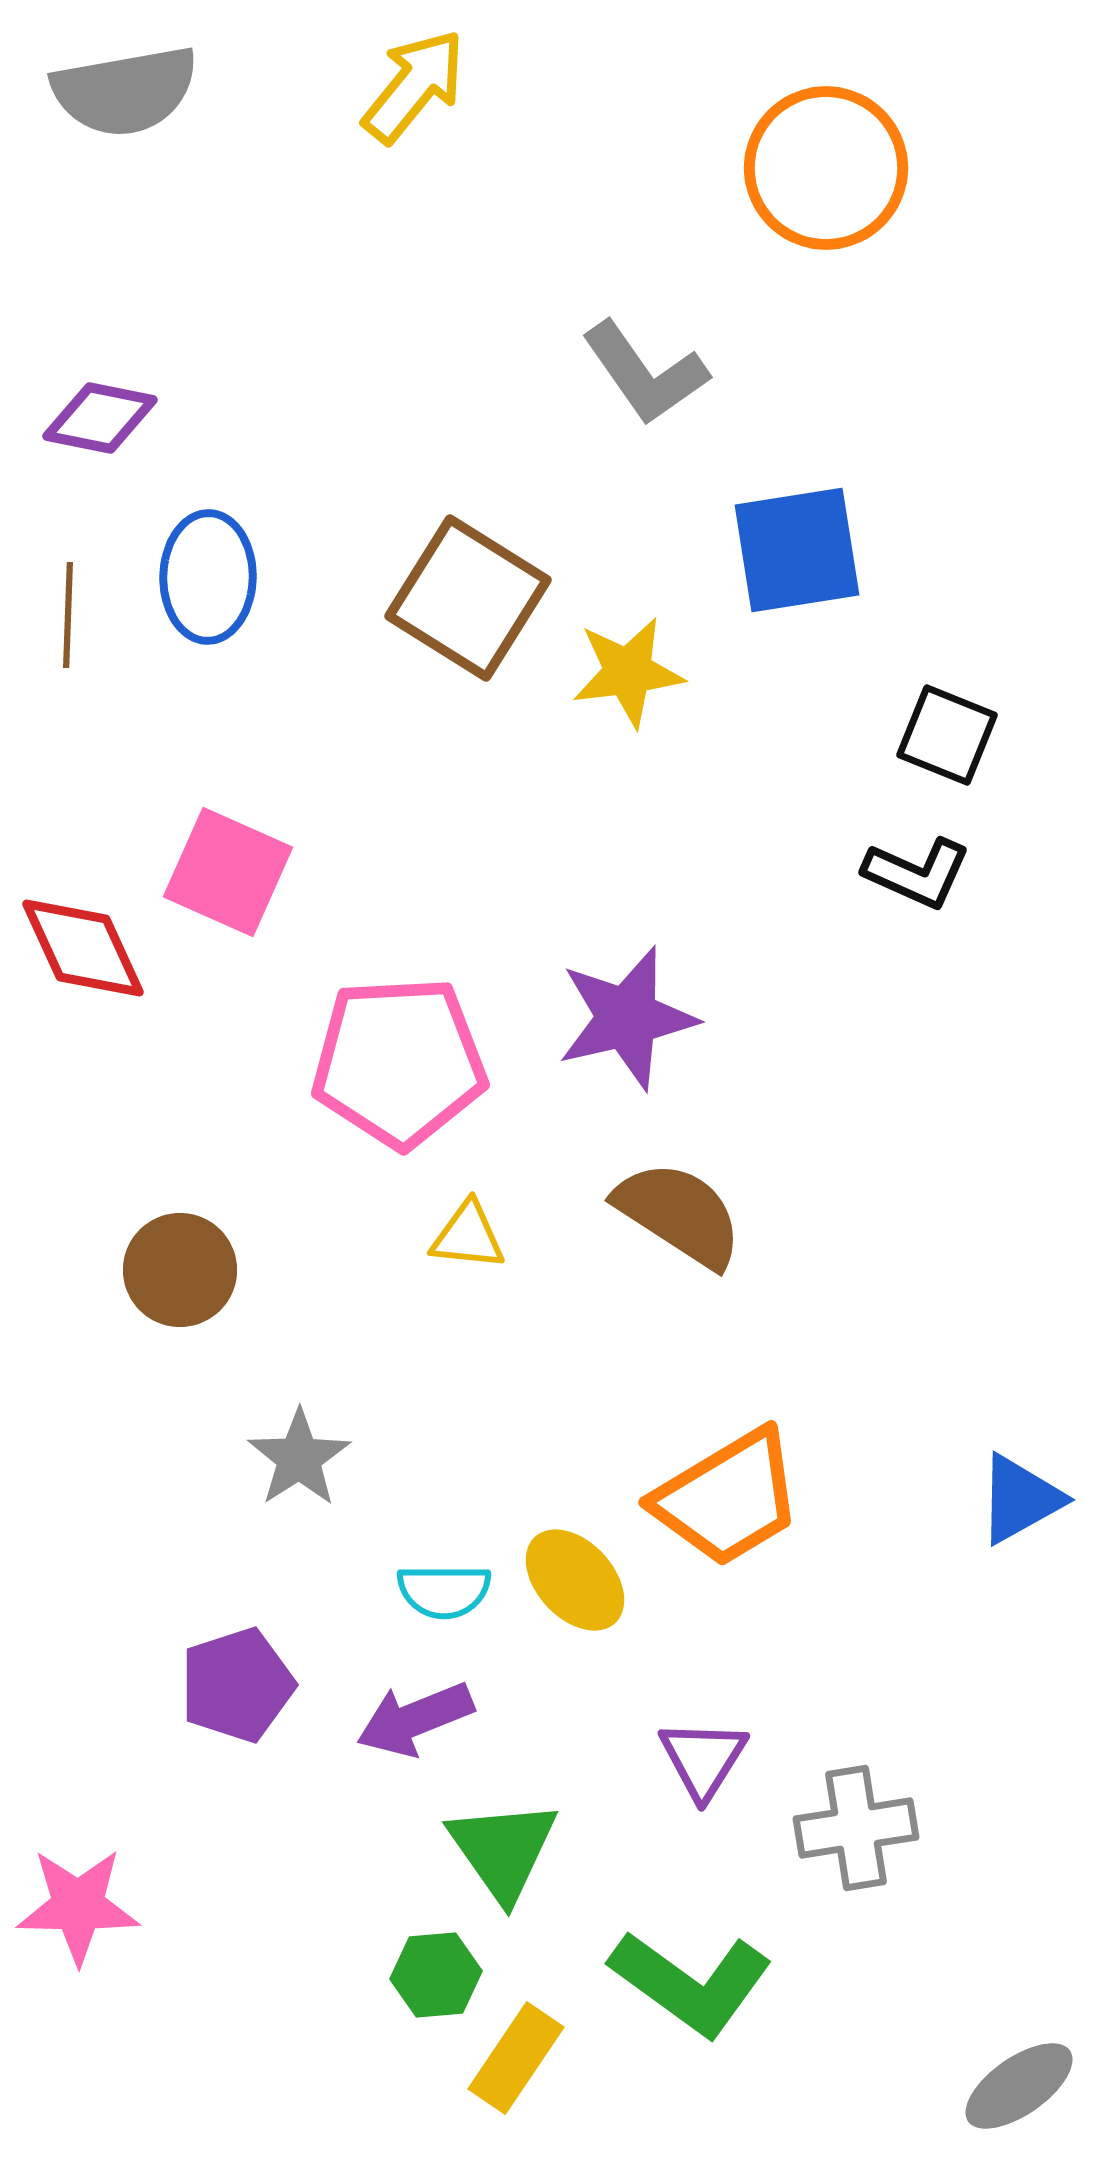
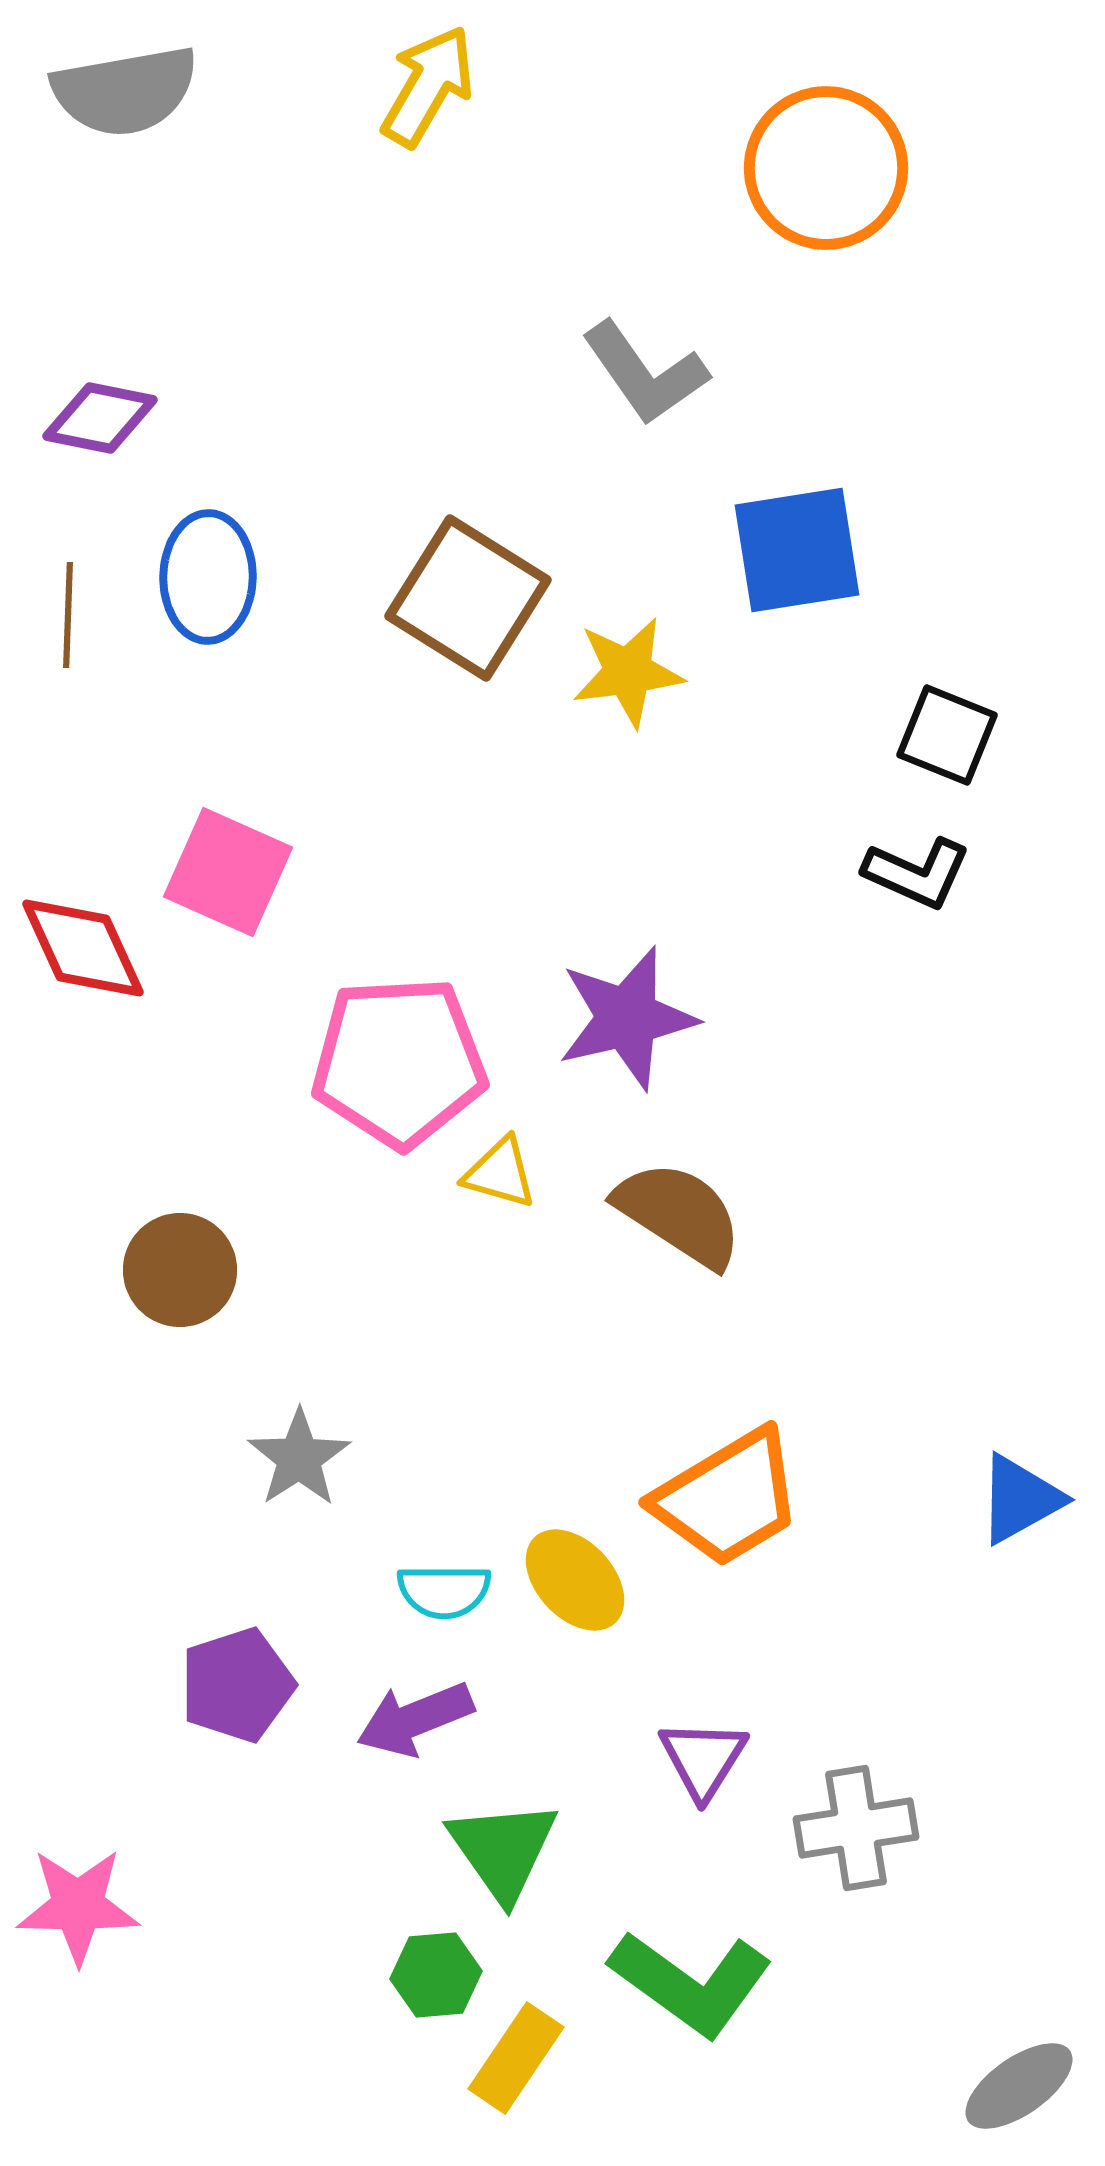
yellow arrow: moved 14 px right; rotated 9 degrees counterclockwise
yellow triangle: moved 32 px right, 63 px up; rotated 10 degrees clockwise
